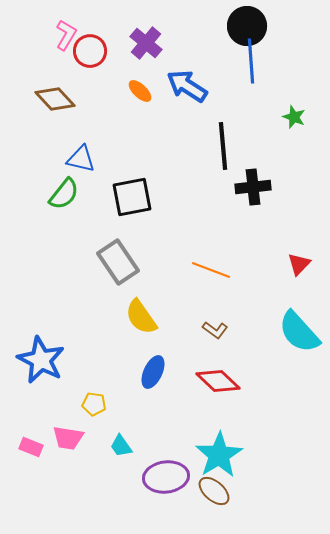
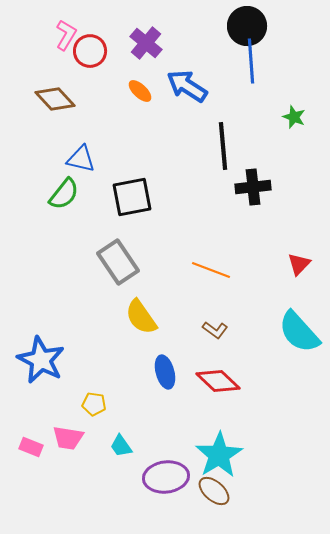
blue ellipse: moved 12 px right; rotated 40 degrees counterclockwise
